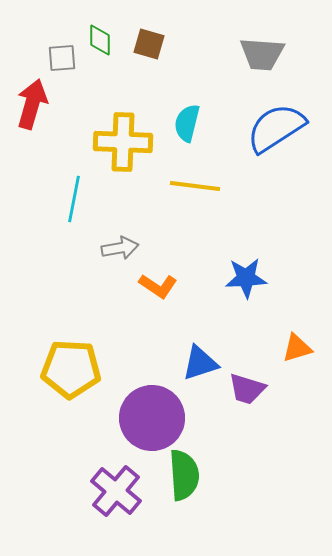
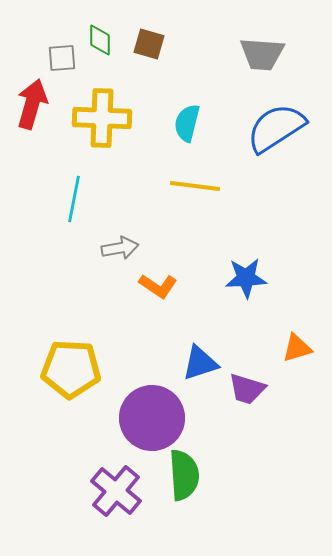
yellow cross: moved 21 px left, 24 px up
